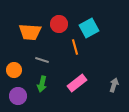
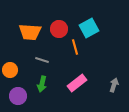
red circle: moved 5 px down
orange circle: moved 4 px left
